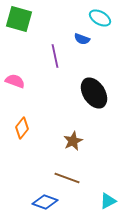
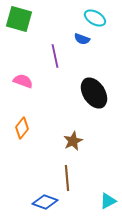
cyan ellipse: moved 5 px left
pink semicircle: moved 8 px right
brown line: rotated 65 degrees clockwise
